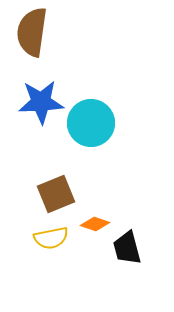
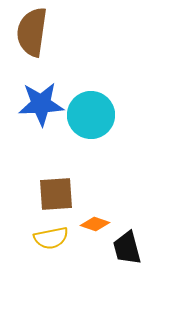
blue star: moved 2 px down
cyan circle: moved 8 px up
brown square: rotated 18 degrees clockwise
